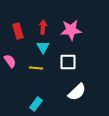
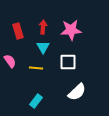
cyan rectangle: moved 3 px up
